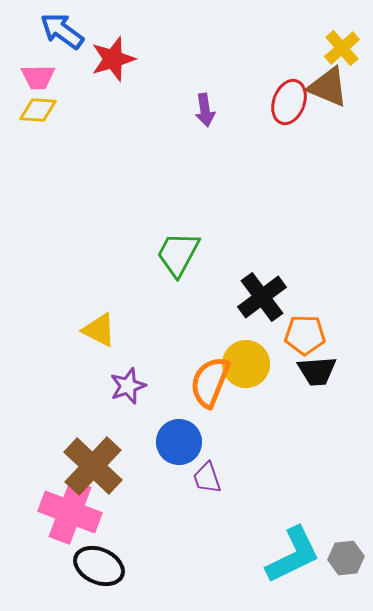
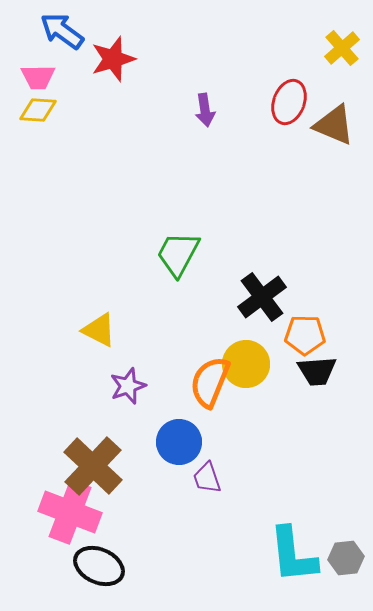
brown triangle: moved 6 px right, 38 px down
cyan L-shape: rotated 110 degrees clockwise
